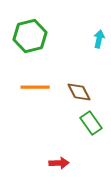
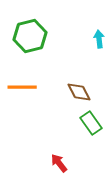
cyan arrow: rotated 18 degrees counterclockwise
orange line: moved 13 px left
red arrow: rotated 126 degrees counterclockwise
